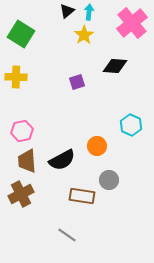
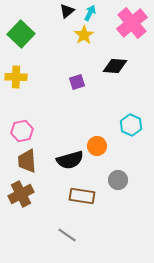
cyan arrow: moved 1 px right, 1 px down; rotated 21 degrees clockwise
green square: rotated 12 degrees clockwise
black semicircle: moved 8 px right; rotated 12 degrees clockwise
gray circle: moved 9 px right
